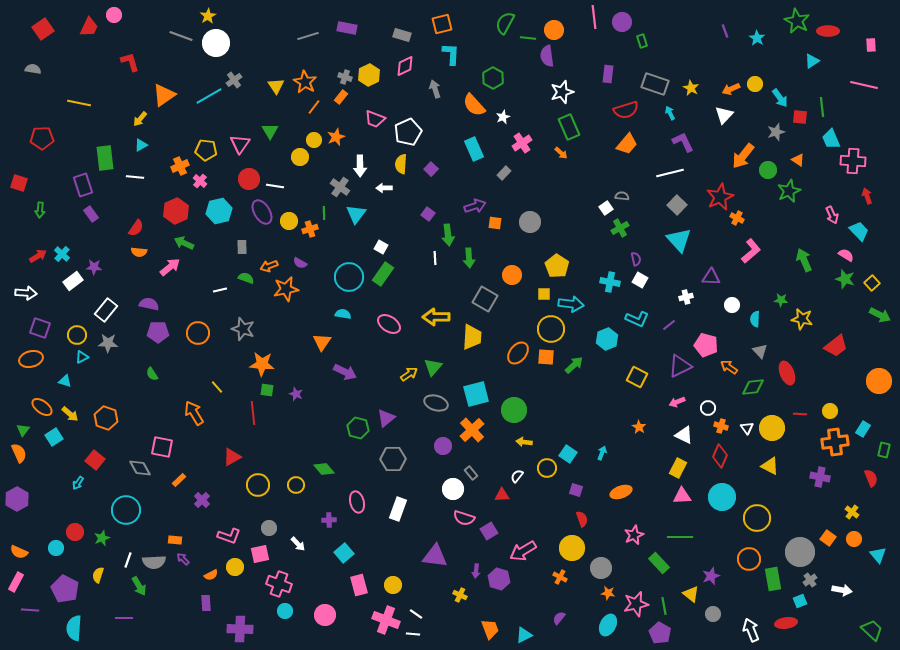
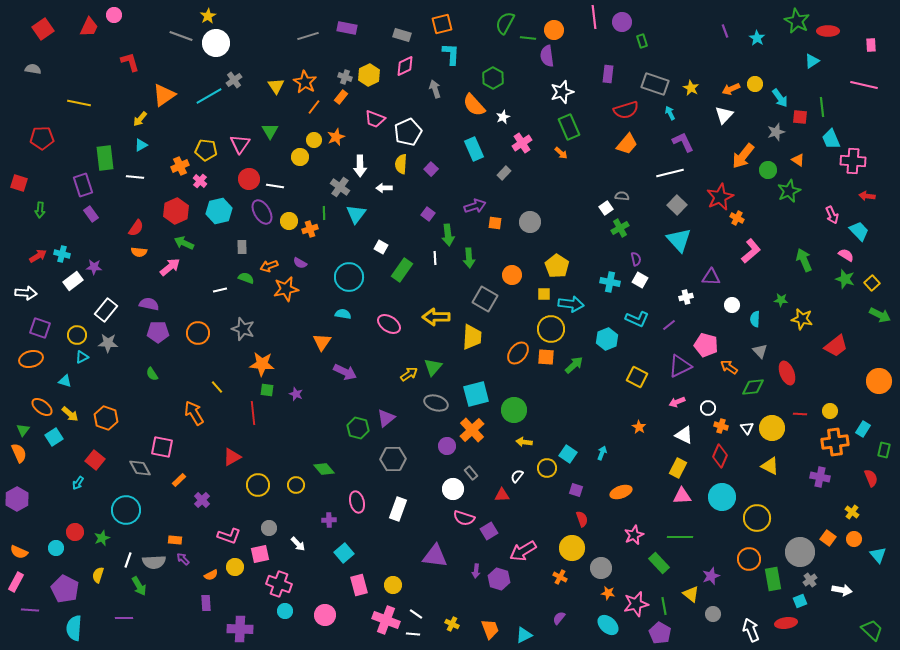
red arrow at (867, 196): rotated 63 degrees counterclockwise
cyan cross at (62, 254): rotated 28 degrees counterclockwise
green rectangle at (383, 274): moved 19 px right, 4 px up
purple circle at (443, 446): moved 4 px right
yellow cross at (460, 595): moved 8 px left, 29 px down
cyan ellipse at (608, 625): rotated 75 degrees counterclockwise
